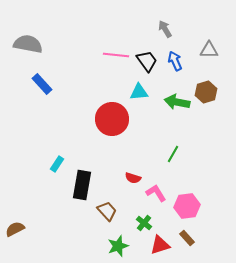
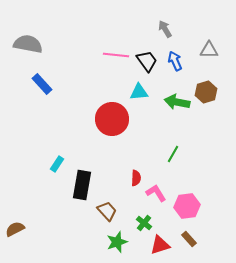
red semicircle: moved 3 px right; rotated 105 degrees counterclockwise
brown rectangle: moved 2 px right, 1 px down
green star: moved 1 px left, 4 px up
